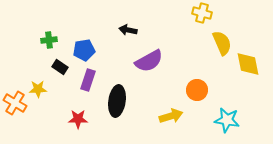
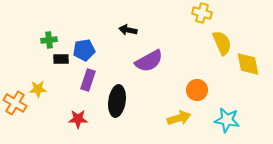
black rectangle: moved 1 px right, 8 px up; rotated 35 degrees counterclockwise
yellow arrow: moved 8 px right, 2 px down
